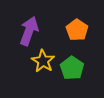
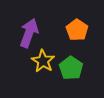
purple arrow: moved 2 px down
green pentagon: moved 1 px left
